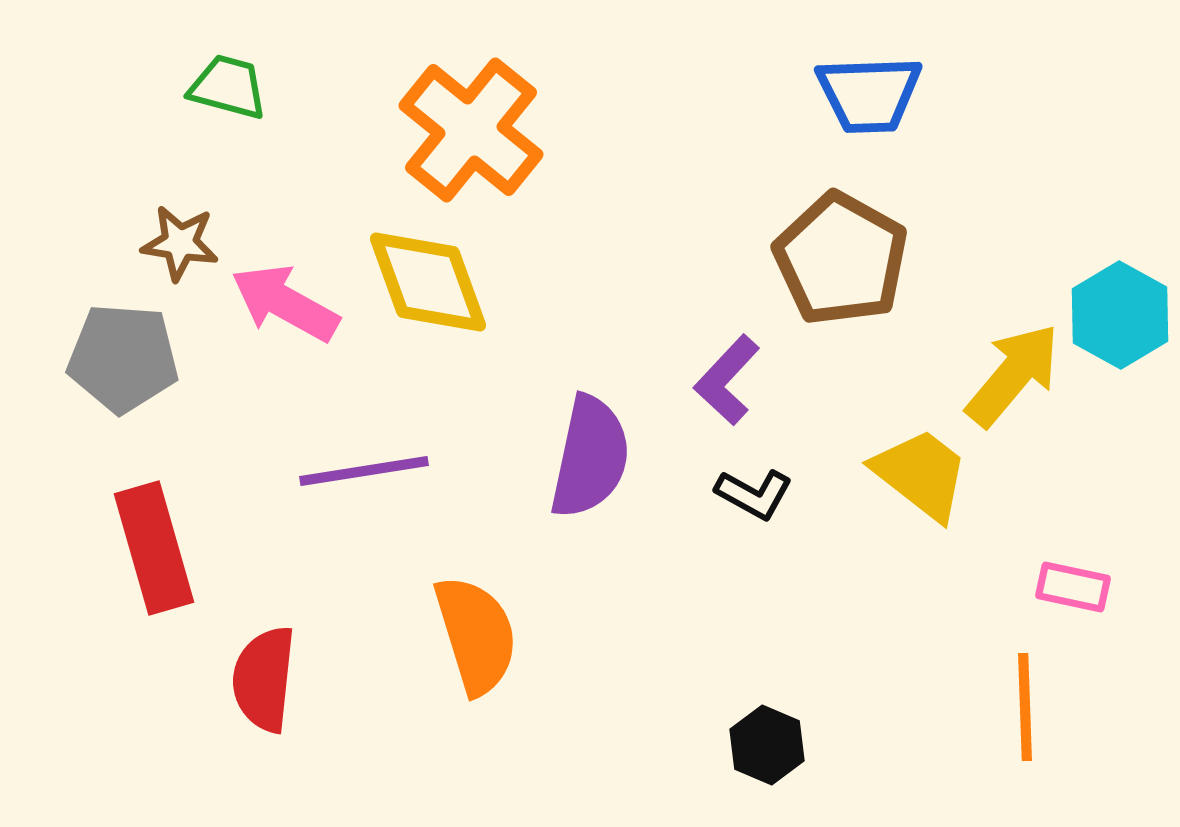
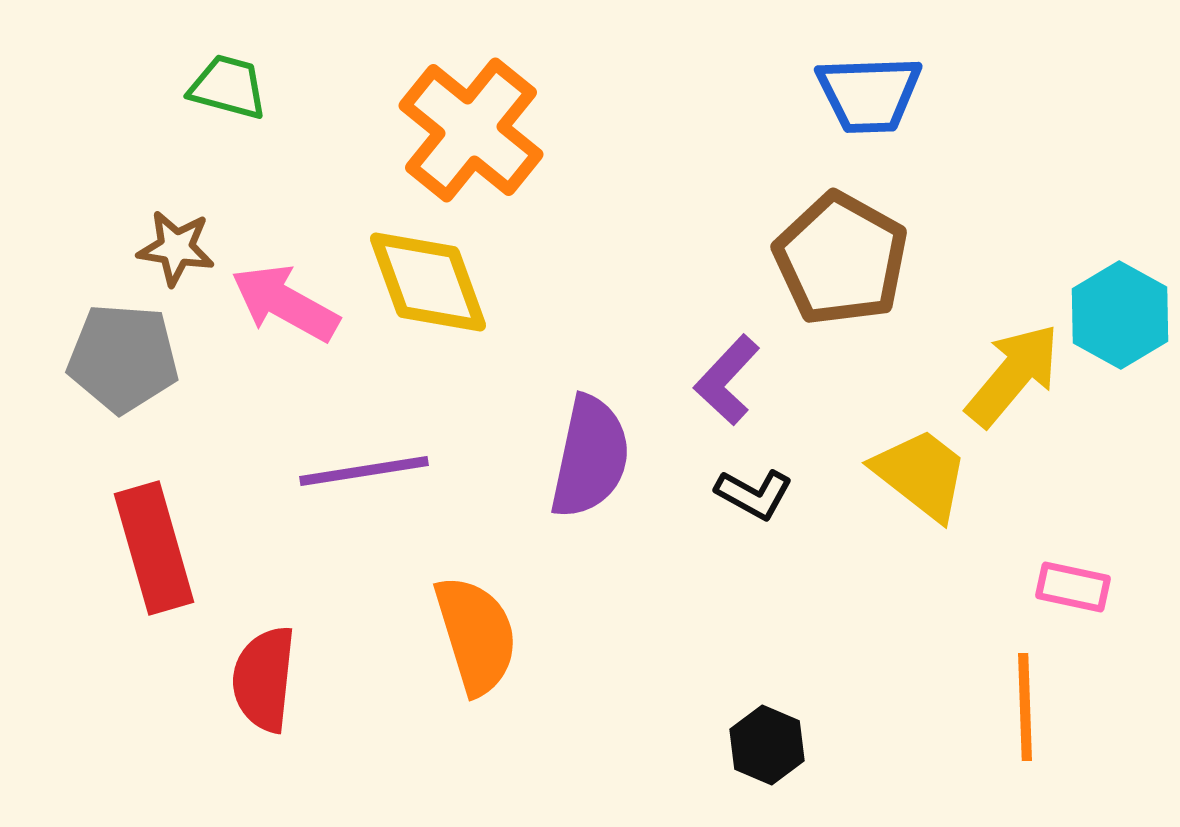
brown star: moved 4 px left, 5 px down
